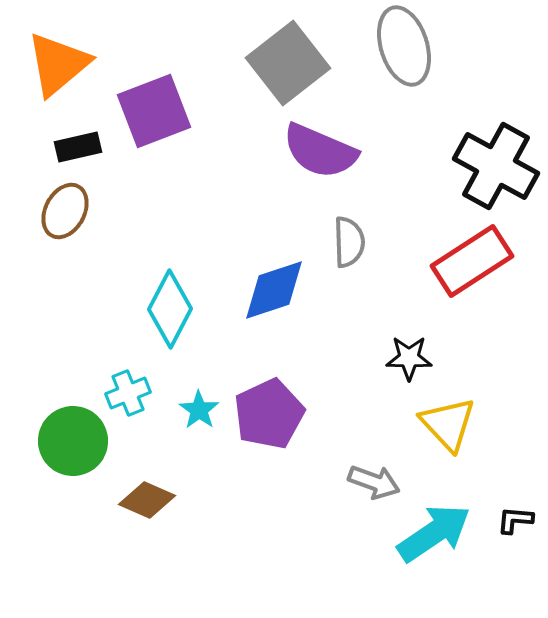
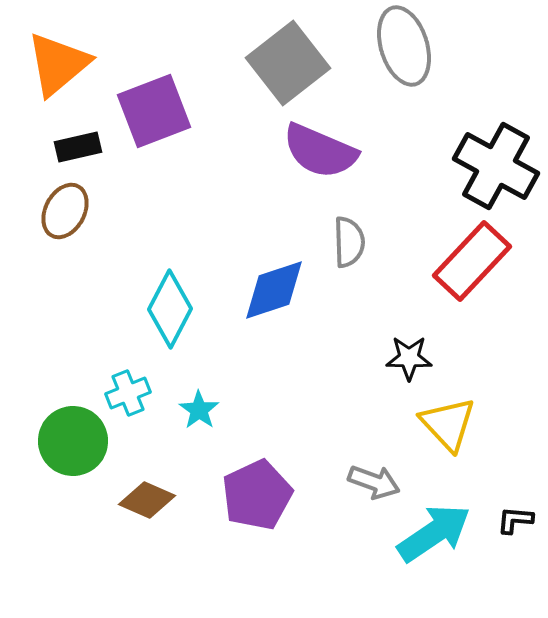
red rectangle: rotated 14 degrees counterclockwise
purple pentagon: moved 12 px left, 81 px down
